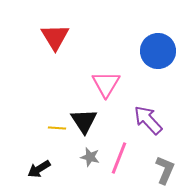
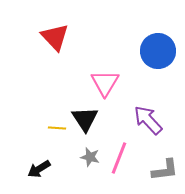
red triangle: rotated 12 degrees counterclockwise
pink triangle: moved 1 px left, 1 px up
black triangle: moved 1 px right, 2 px up
gray L-shape: rotated 60 degrees clockwise
